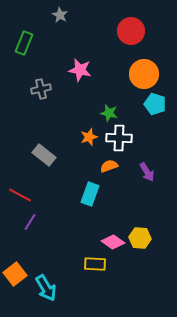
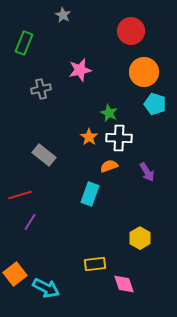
gray star: moved 3 px right
pink star: rotated 25 degrees counterclockwise
orange circle: moved 2 px up
green star: rotated 12 degrees clockwise
orange star: rotated 18 degrees counterclockwise
red line: rotated 45 degrees counterclockwise
yellow hexagon: rotated 25 degrees clockwise
pink diamond: moved 11 px right, 42 px down; rotated 35 degrees clockwise
yellow rectangle: rotated 10 degrees counterclockwise
cyan arrow: rotated 32 degrees counterclockwise
